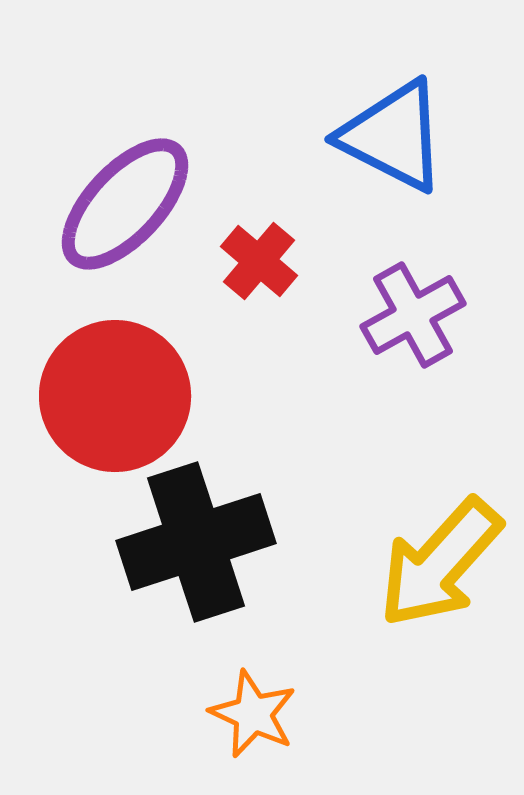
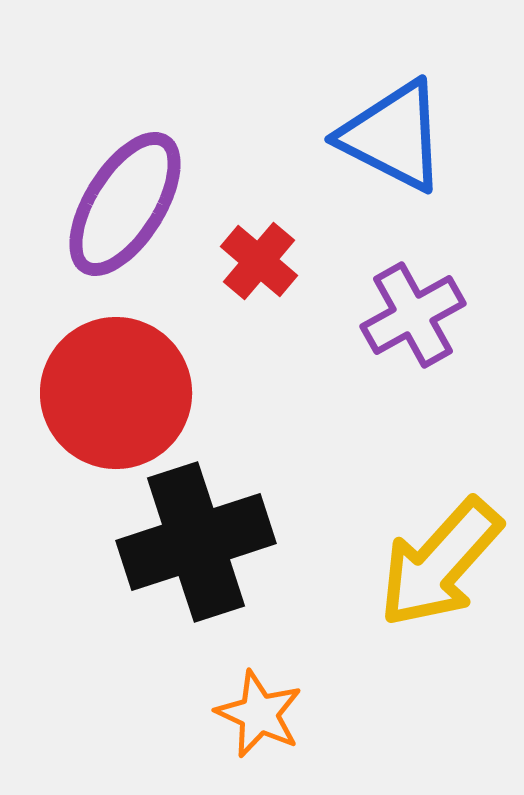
purple ellipse: rotated 11 degrees counterclockwise
red circle: moved 1 px right, 3 px up
orange star: moved 6 px right
